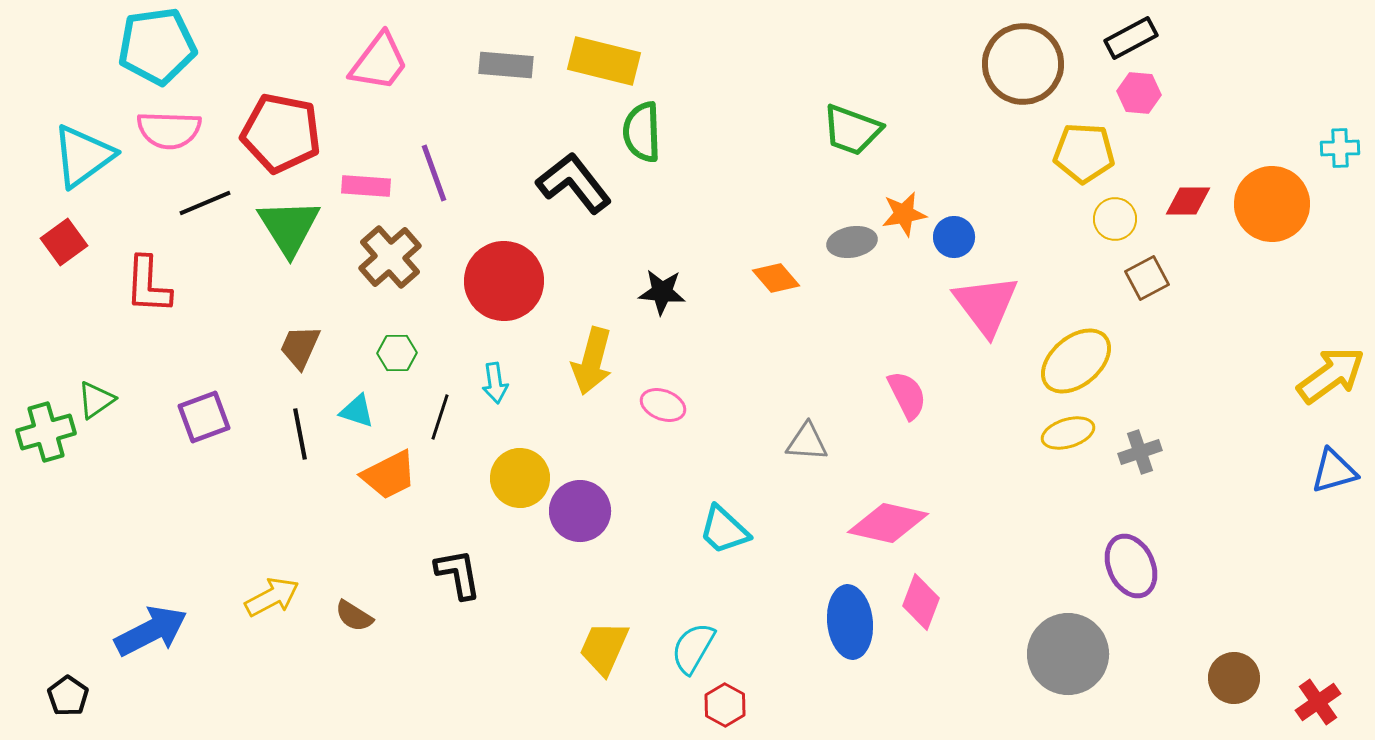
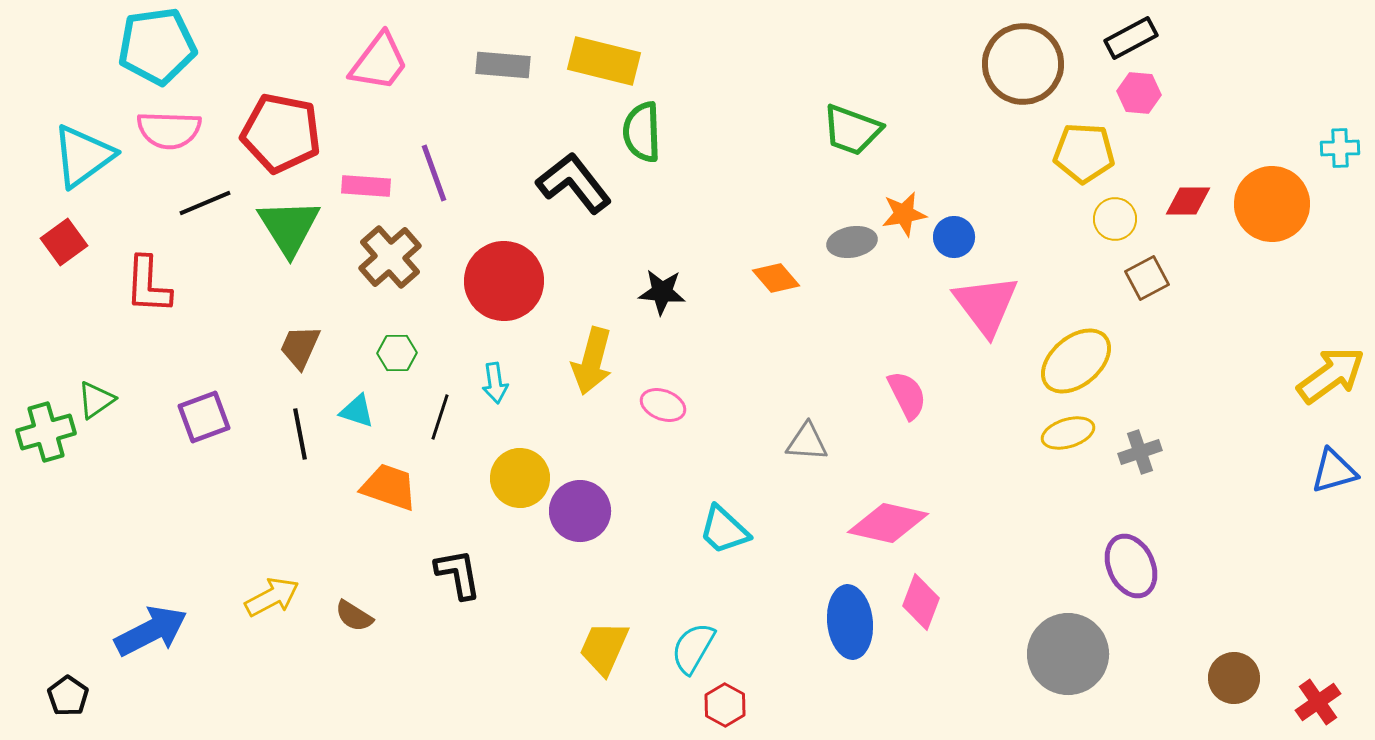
gray rectangle at (506, 65): moved 3 px left
orange trapezoid at (389, 475): moved 12 px down; rotated 134 degrees counterclockwise
